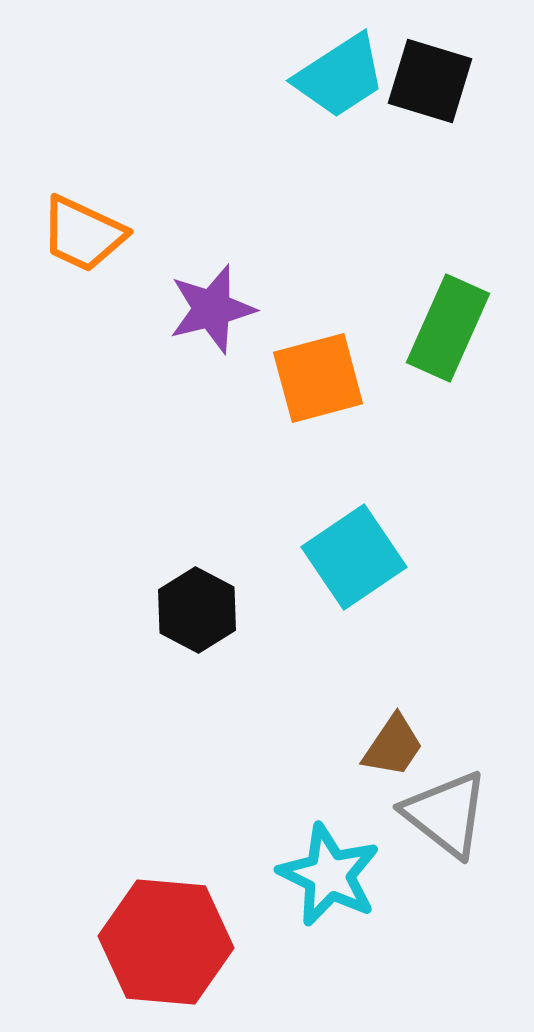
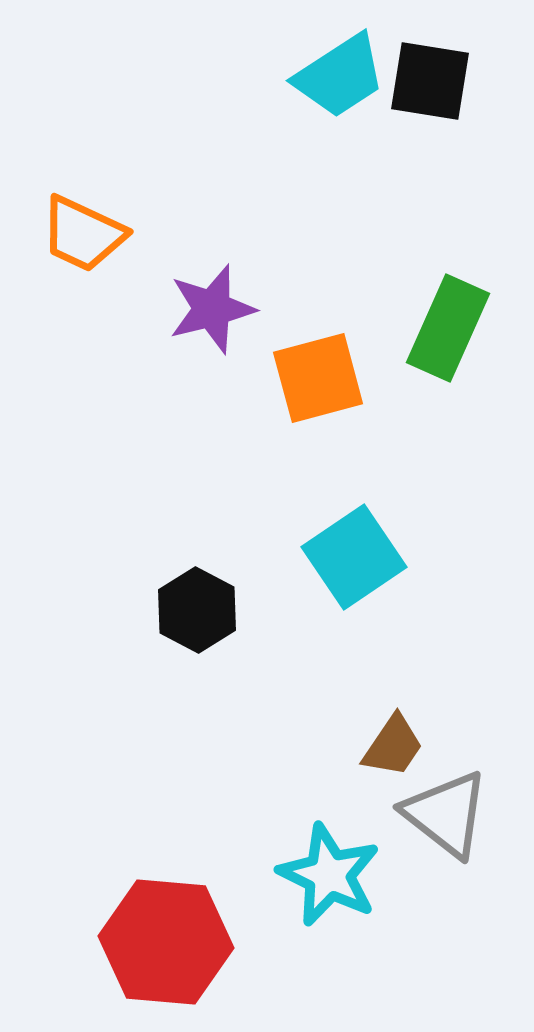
black square: rotated 8 degrees counterclockwise
